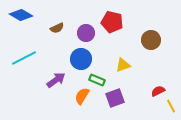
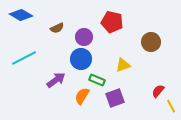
purple circle: moved 2 px left, 4 px down
brown circle: moved 2 px down
red semicircle: rotated 24 degrees counterclockwise
